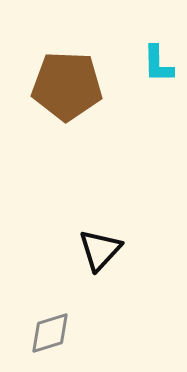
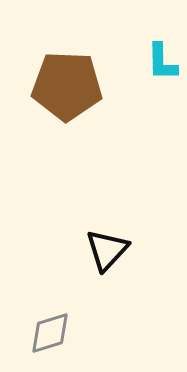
cyan L-shape: moved 4 px right, 2 px up
black triangle: moved 7 px right
